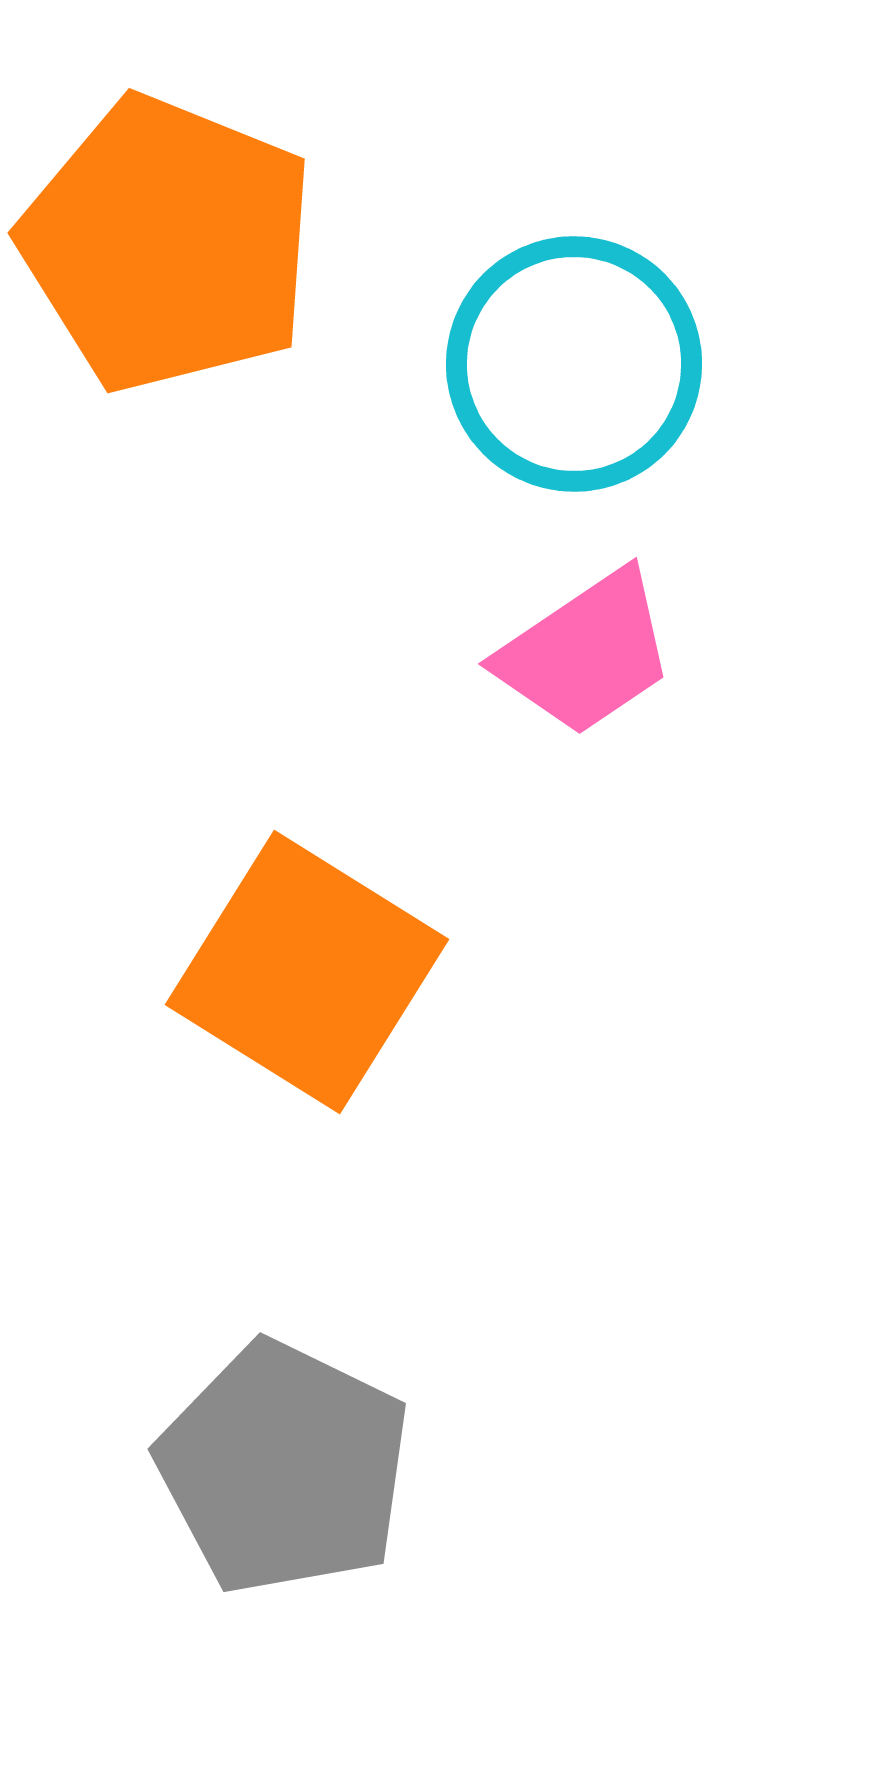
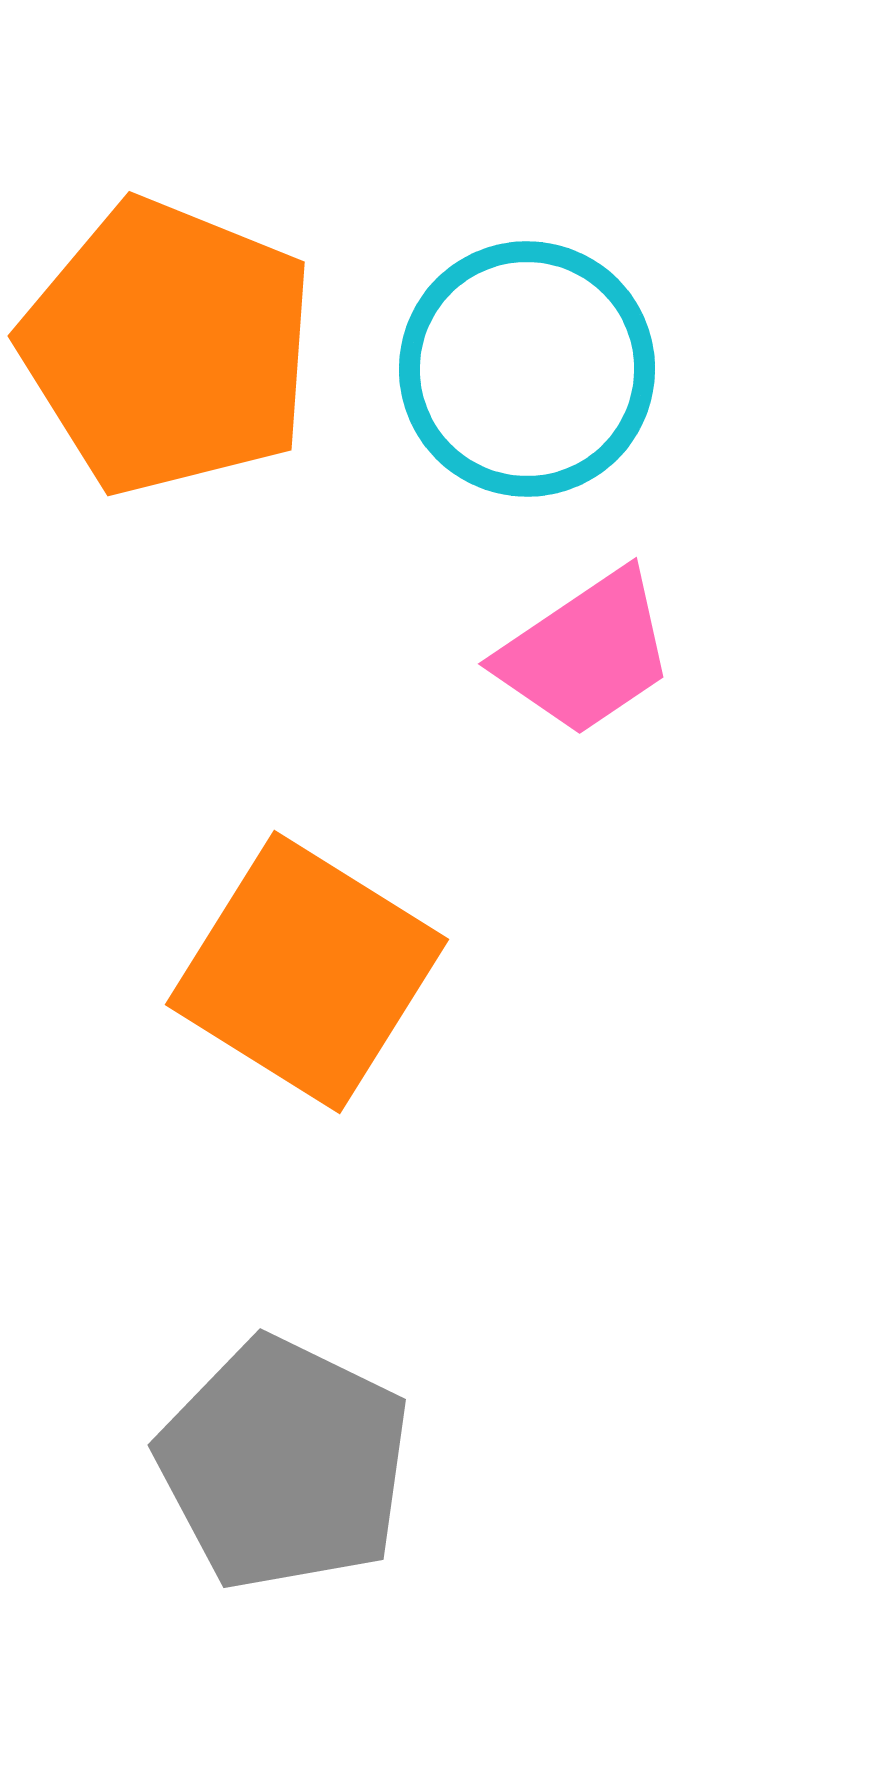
orange pentagon: moved 103 px down
cyan circle: moved 47 px left, 5 px down
gray pentagon: moved 4 px up
